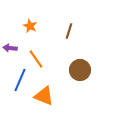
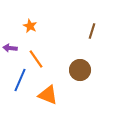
brown line: moved 23 px right
orange triangle: moved 4 px right, 1 px up
